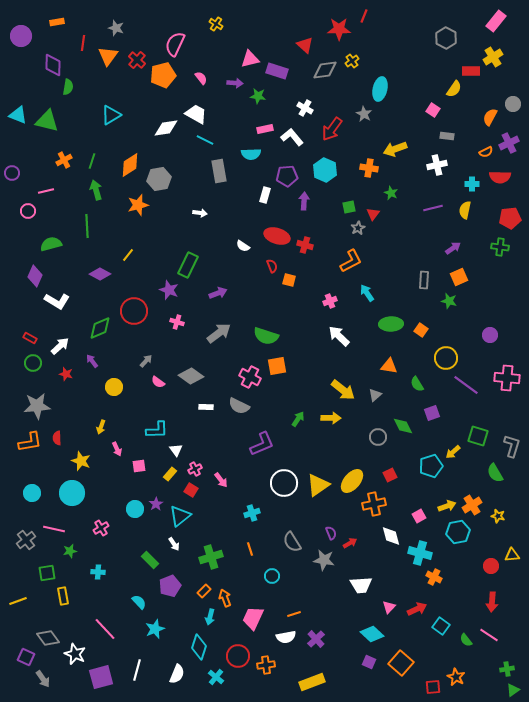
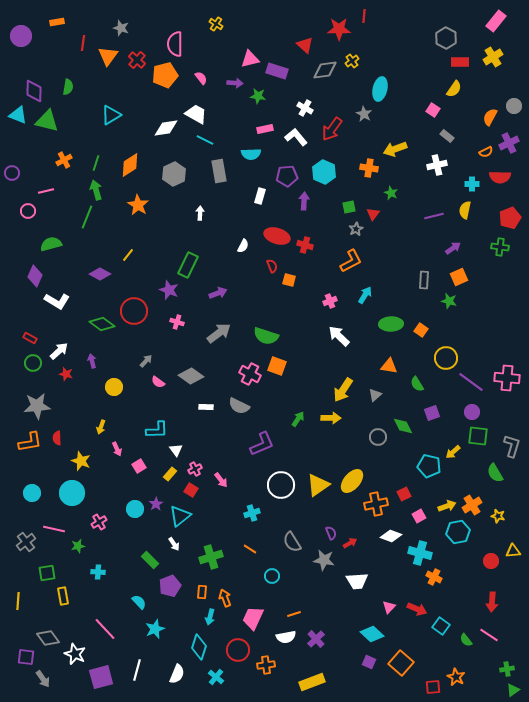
red line at (364, 16): rotated 16 degrees counterclockwise
gray star at (116, 28): moved 5 px right
pink semicircle at (175, 44): rotated 25 degrees counterclockwise
purple diamond at (53, 65): moved 19 px left, 26 px down
red rectangle at (471, 71): moved 11 px left, 9 px up
orange pentagon at (163, 75): moved 2 px right
gray circle at (513, 104): moved 1 px right, 2 px down
gray rectangle at (447, 136): rotated 32 degrees clockwise
white L-shape at (292, 137): moved 4 px right
green line at (92, 161): moved 4 px right, 2 px down
cyan hexagon at (325, 170): moved 1 px left, 2 px down
gray hexagon at (159, 179): moved 15 px right, 5 px up; rotated 15 degrees counterclockwise
white rectangle at (265, 195): moved 5 px left, 1 px down
orange star at (138, 205): rotated 25 degrees counterclockwise
purple line at (433, 208): moved 1 px right, 8 px down
white arrow at (200, 213): rotated 96 degrees counterclockwise
red pentagon at (510, 218): rotated 15 degrees counterclockwise
green line at (87, 226): moved 9 px up; rotated 25 degrees clockwise
gray star at (358, 228): moved 2 px left, 1 px down
white semicircle at (243, 246): rotated 96 degrees counterclockwise
cyan arrow at (367, 293): moved 2 px left, 2 px down; rotated 66 degrees clockwise
green diamond at (100, 328): moved 2 px right, 4 px up; rotated 60 degrees clockwise
purple circle at (490, 335): moved 18 px left, 77 px down
white arrow at (60, 346): moved 1 px left, 5 px down
purple arrow at (92, 361): rotated 24 degrees clockwise
orange square at (277, 366): rotated 30 degrees clockwise
pink cross at (250, 377): moved 3 px up
purple line at (466, 385): moved 5 px right, 3 px up
yellow arrow at (343, 390): rotated 85 degrees clockwise
green square at (478, 436): rotated 10 degrees counterclockwise
pink square at (139, 466): rotated 24 degrees counterclockwise
cyan pentagon at (431, 466): moved 2 px left; rotated 30 degrees clockwise
red square at (390, 475): moved 14 px right, 19 px down
white circle at (284, 483): moved 3 px left, 2 px down
orange cross at (374, 504): moved 2 px right
pink cross at (101, 528): moved 2 px left, 6 px up
white diamond at (391, 536): rotated 55 degrees counterclockwise
gray cross at (26, 540): moved 2 px down
orange line at (250, 549): rotated 40 degrees counterclockwise
green star at (70, 551): moved 8 px right, 5 px up
yellow triangle at (512, 555): moved 1 px right, 4 px up
red circle at (491, 566): moved 5 px up
white trapezoid at (361, 585): moved 4 px left, 4 px up
orange rectangle at (204, 591): moved 2 px left, 1 px down; rotated 40 degrees counterclockwise
yellow line at (18, 601): rotated 66 degrees counterclockwise
red arrow at (417, 609): rotated 48 degrees clockwise
red circle at (238, 656): moved 6 px up
purple square at (26, 657): rotated 18 degrees counterclockwise
